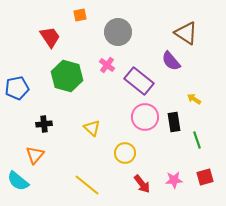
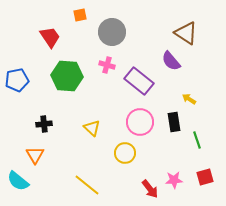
gray circle: moved 6 px left
pink cross: rotated 21 degrees counterclockwise
green hexagon: rotated 12 degrees counterclockwise
blue pentagon: moved 8 px up
yellow arrow: moved 5 px left
pink circle: moved 5 px left, 5 px down
orange triangle: rotated 12 degrees counterclockwise
red arrow: moved 8 px right, 5 px down
